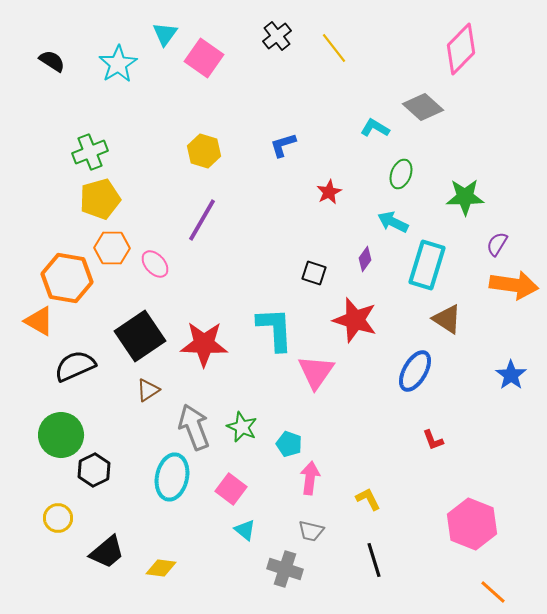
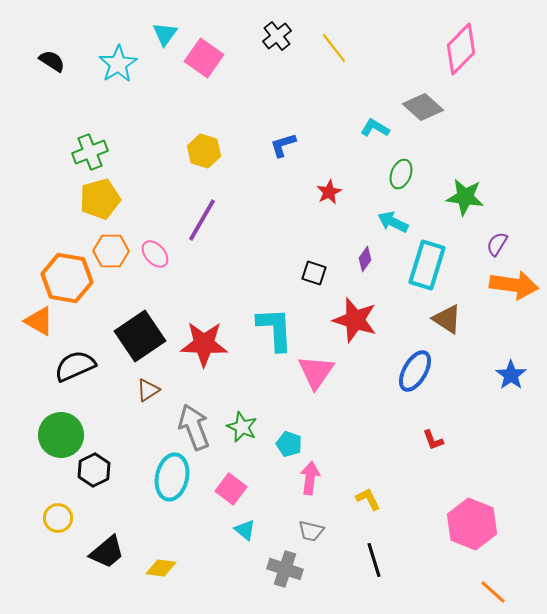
green star at (465, 197): rotated 9 degrees clockwise
orange hexagon at (112, 248): moved 1 px left, 3 px down
pink ellipse at (155, 264): moved 10 px up
